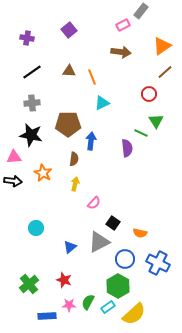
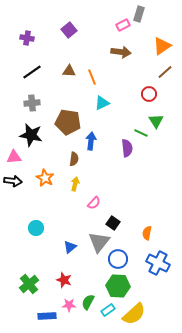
gray rectangle: moved 2 px left, 3 px down; rotated 21 degrees counterclockwise
brown pentagon: moved 2 px up; rotated 10 degrees clockwise
orange star: moved 2 px right, 5 px down
orange semicircle: moved 7 px right; rotated 88 degrees clockwise
gray triangle: rotated 25 degrees counterclockwise
blue circle: moved 7 px left
green hexagon: rotated 25 degrees counterclockwise
cyan rectangle: moved 3 px down
